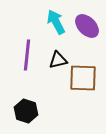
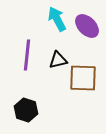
cyan arrow: moved 1 px right, 3 px up
black hexagon: moved 1 px up
